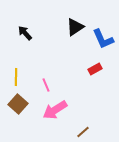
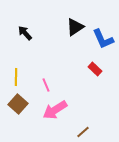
red rectangle: rotated 72 degrees clockwise
